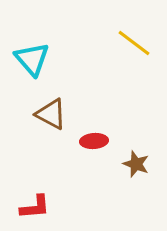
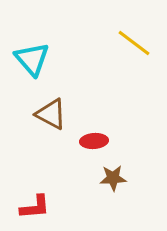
brown star: moved 23 px left, 14 px down; rotated 24 degrees counterclockwise
